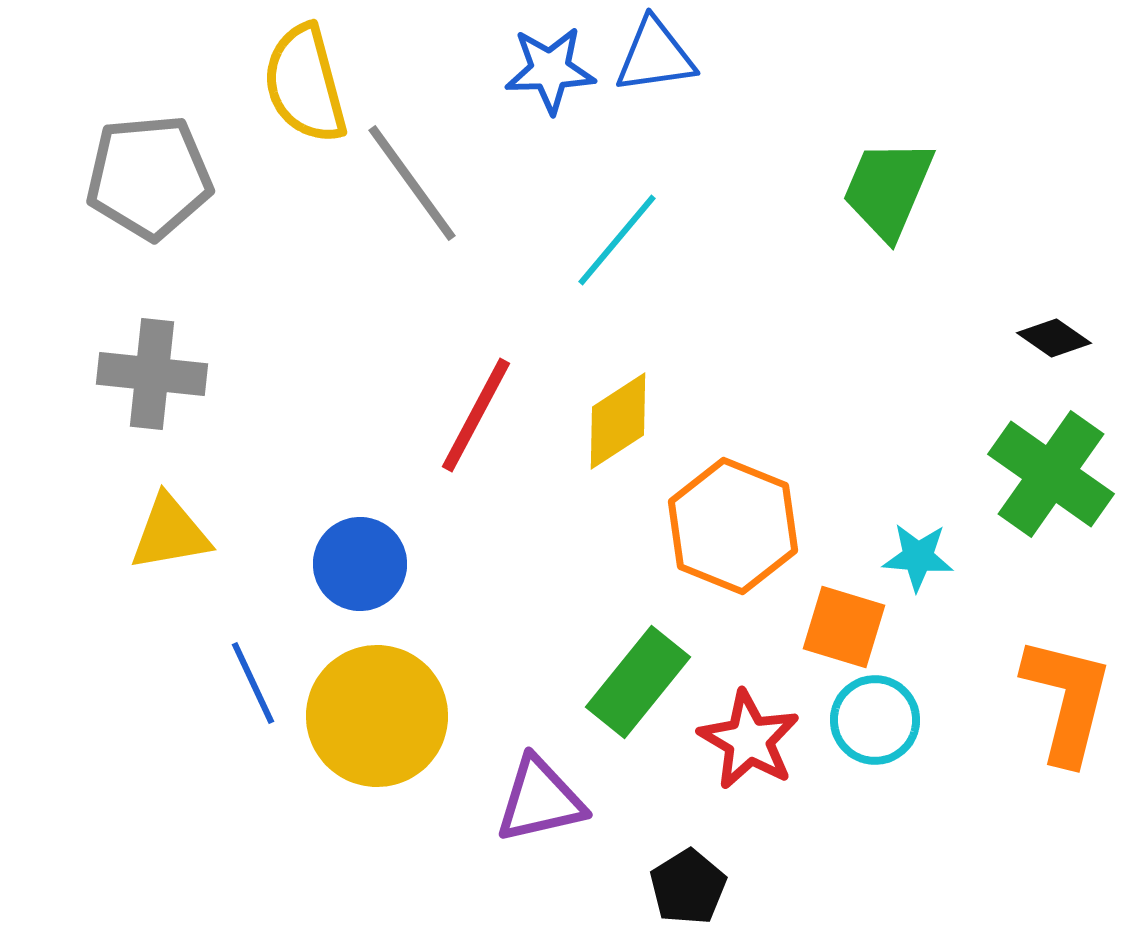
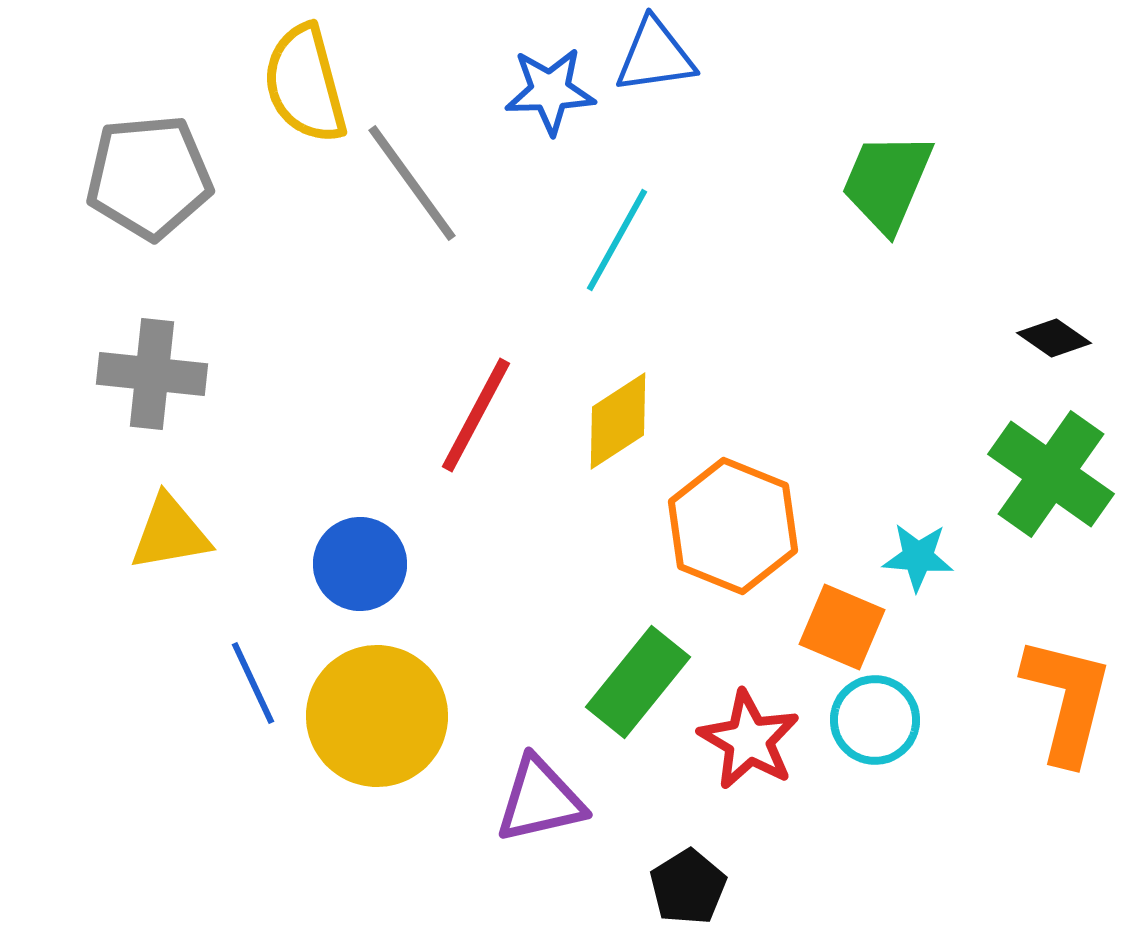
blue star: moved 21 px down
green trapezoid: moved 1 px left, 7 px up
cyan line: rotated 11 degrees counterclockwise
orange square: moved 2 px left; rotated 6 degrees clockwise
